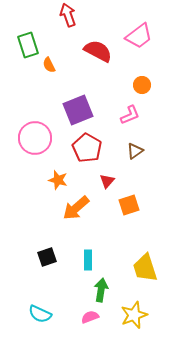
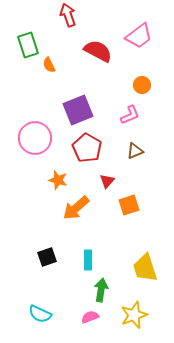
brown triangle: rotated 12 degrees clockwise
